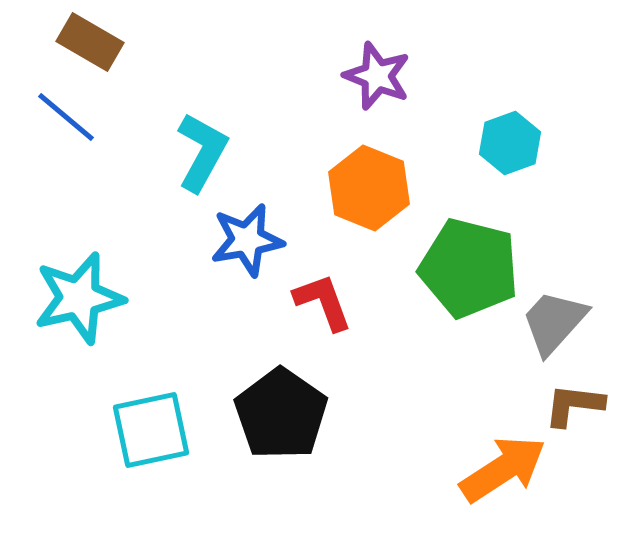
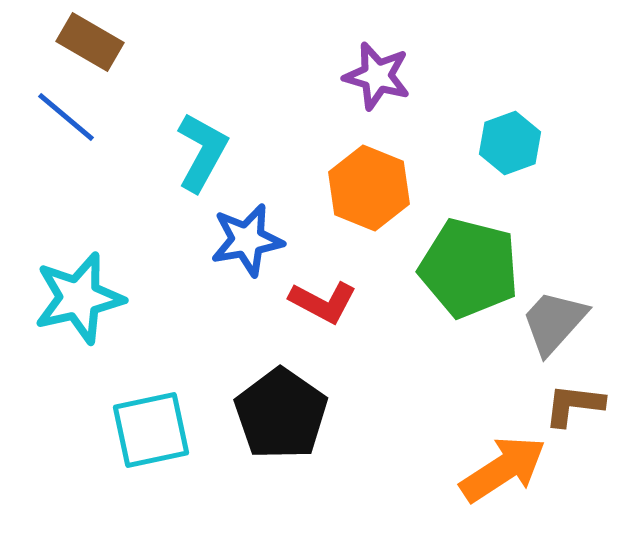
purple star: rotated 6 degrees counterclockwise
red L-shape: rotated 138 degrees clockwise
